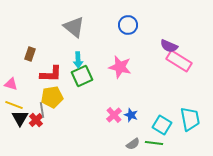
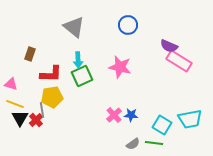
yellow line: moved 1 px right, 1 px up
blue star: rotated 16 degrees counterclockwise
cyan trapezoid: rotated 90 degrees clockwise
